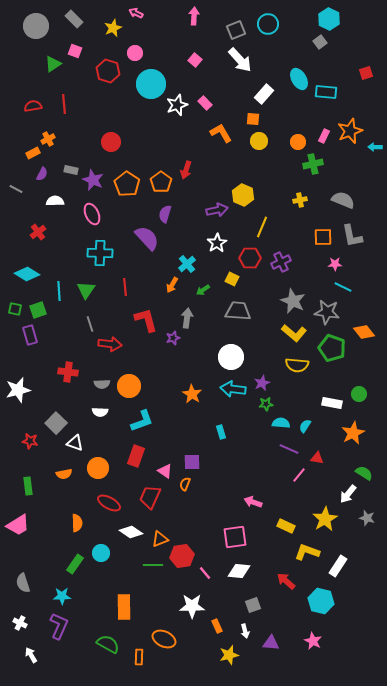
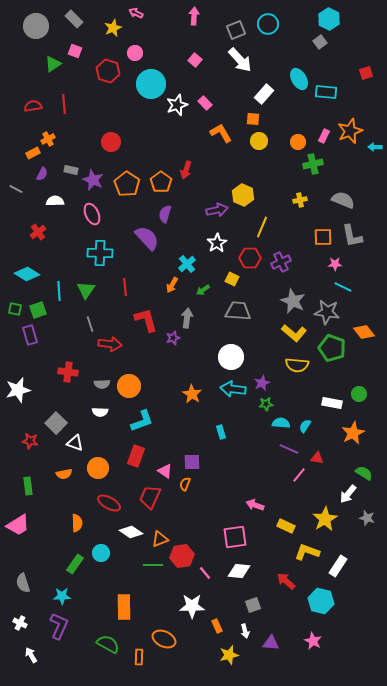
pink arrow at (253, 502): moved 2 px right, 3 px down
